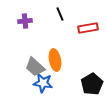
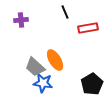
black line: moved 5 px right, 2 px up
purple cross: moved 4 px left, 1 px up
orange ellipse: rotated 20 degrees counterclockwise
